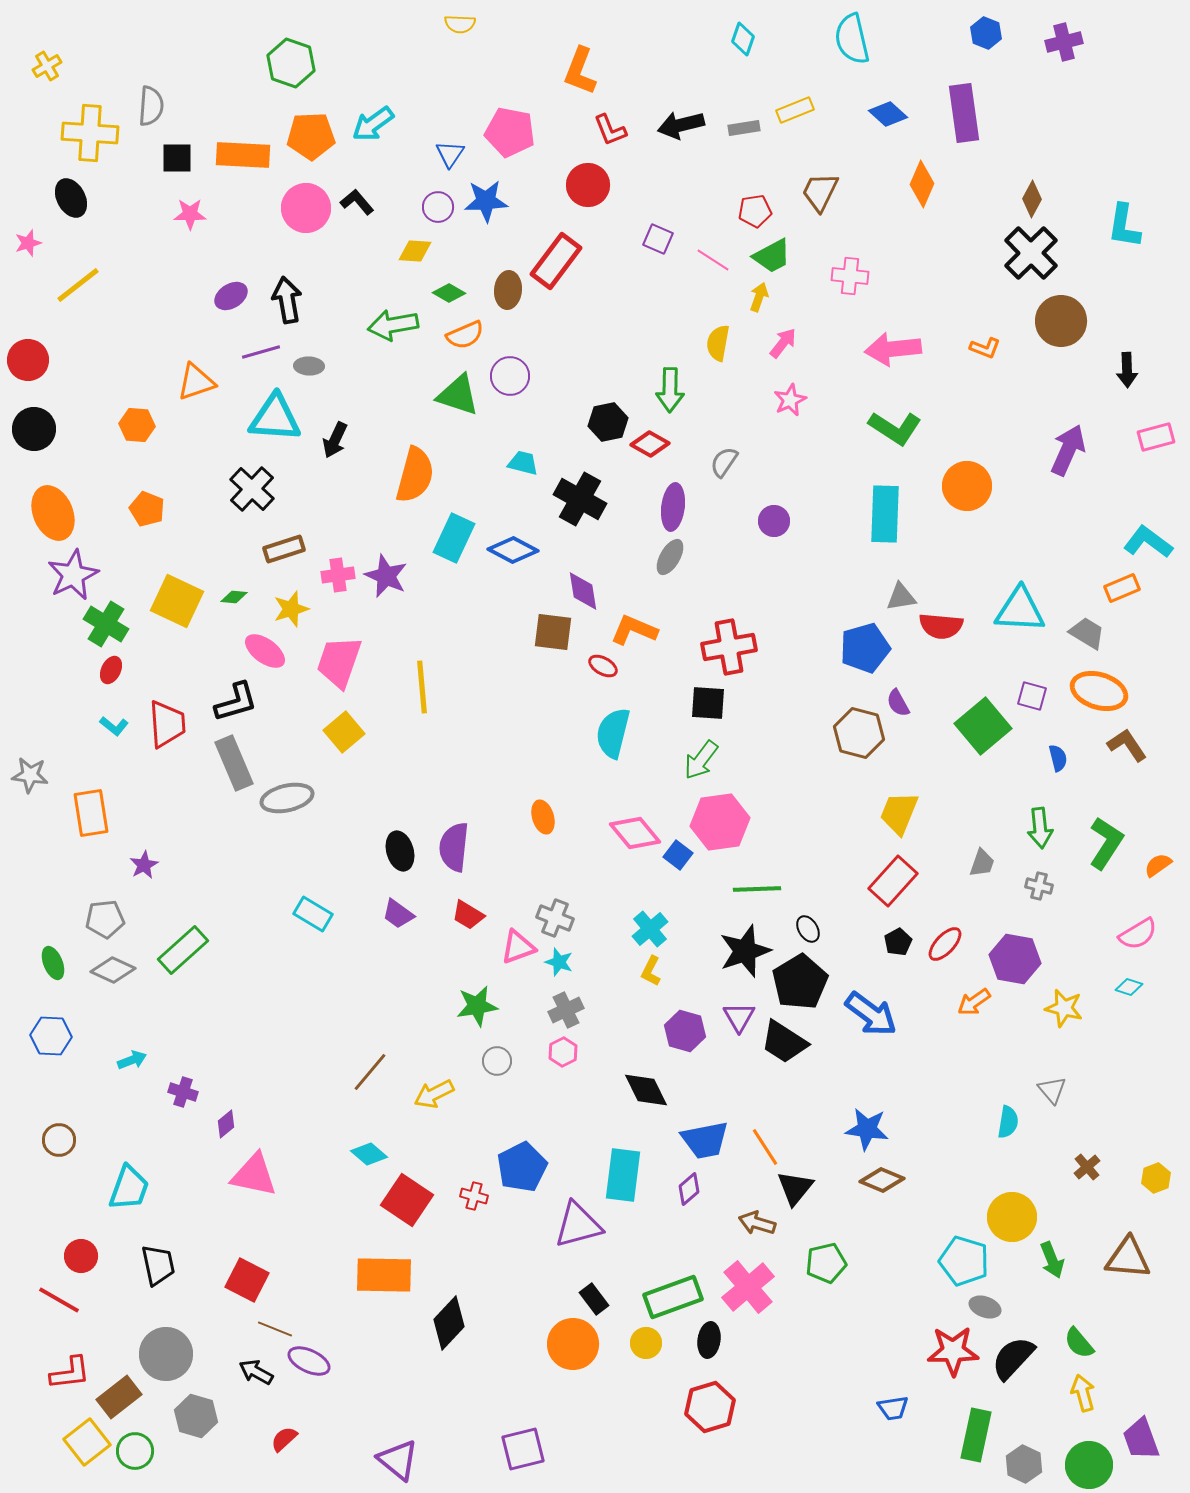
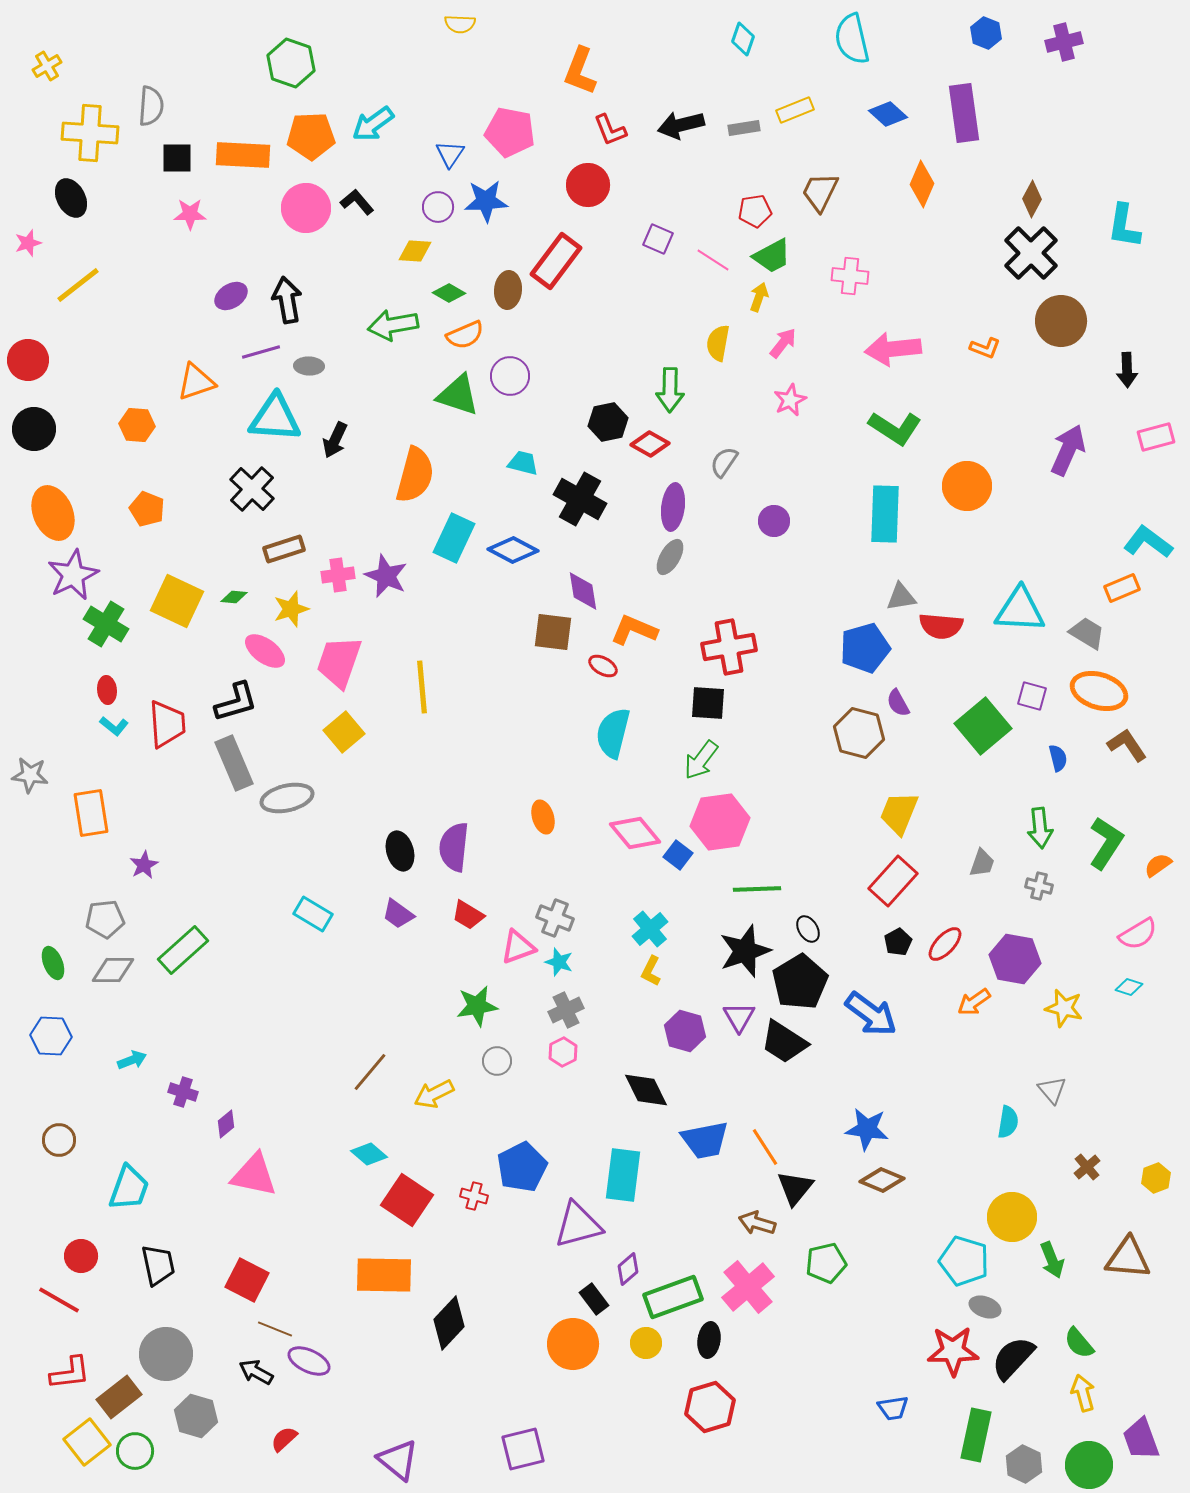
red ellipse at (111, 670): moved 4 px left, 20 px down; rotated 32 degrees counterclockwise
gray diamond at (113, 970): rotated 24 degrees counterclockwise
purple diamond at (689, 1189): moved 61 px left, 80 px down
